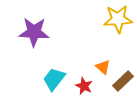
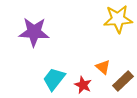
red star: moved 1 px left, 1 px up
